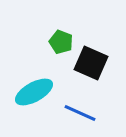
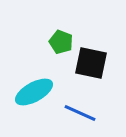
black square: rotated 12 degrees counterclockwise
